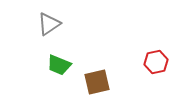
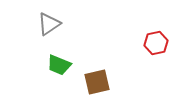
red hexagon: moved 19 px up
